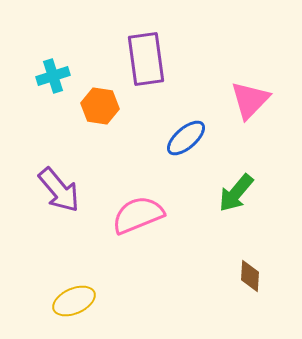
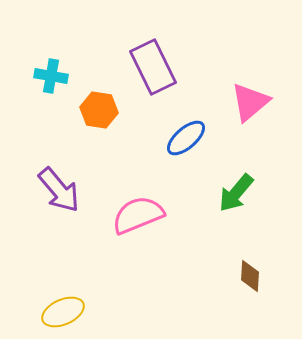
purple rectangle: moved 7 px right, 8 px down; rotated 18 degrees counterclockwise
cyan cross: moved 2 px left; rotated 28 degrees clockwise
pink triangle: moved 2 px down; rotated 6 degrees clockwise
orange hexagon: moved 1 px left, 4 px down
yellow ellipse: moved 11 px left, 11 px down
